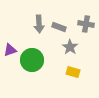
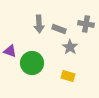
gray rectangle: moved 2 px down
purple triangle: moved 1 px down; rotated 40 degrees clockwise
green circle: moved 3 px down
yellow rectangle: moved 5 px left, 4 px down
